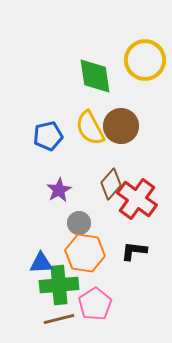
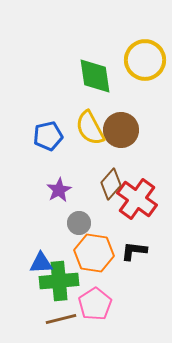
brown circle: moved 4 px down
orange hexagon: moved 9 px right
green cross: moved 4 px up
brown line: moved 2 px right
